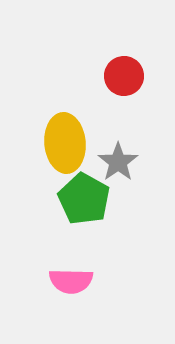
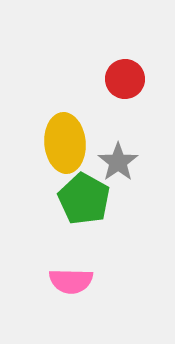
red circle: moved 1 px right, 3 px down
